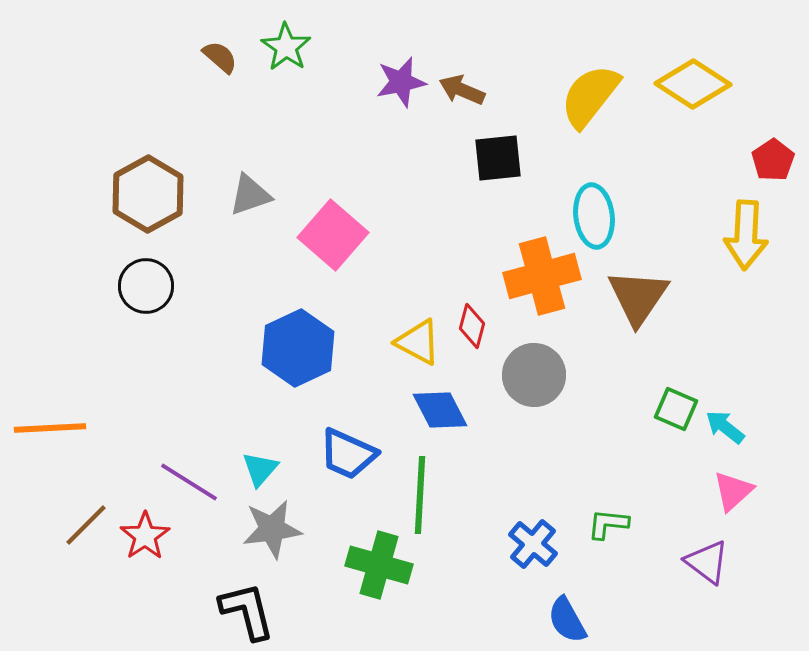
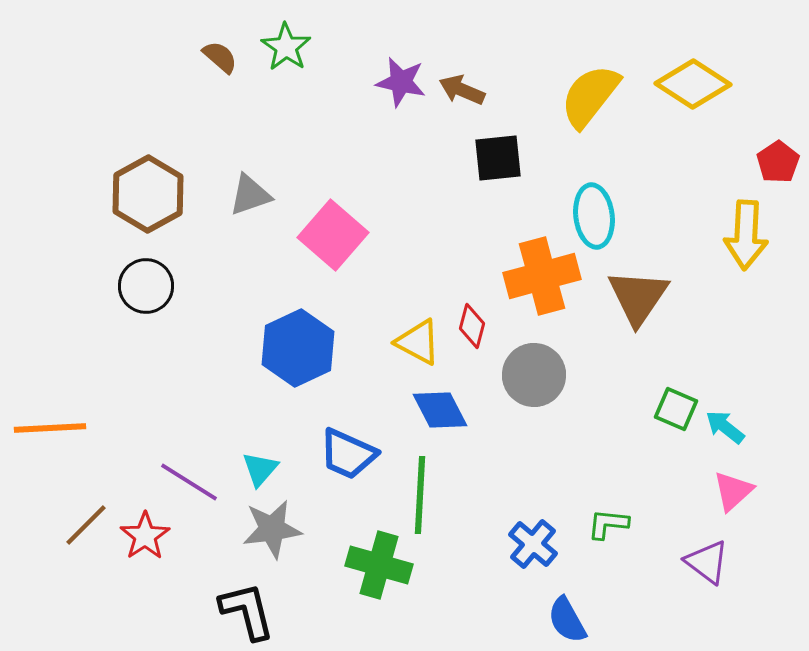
purple star: rotated 24 degrees clockwise
red pentagon: moved 5 px right, 2 px down
